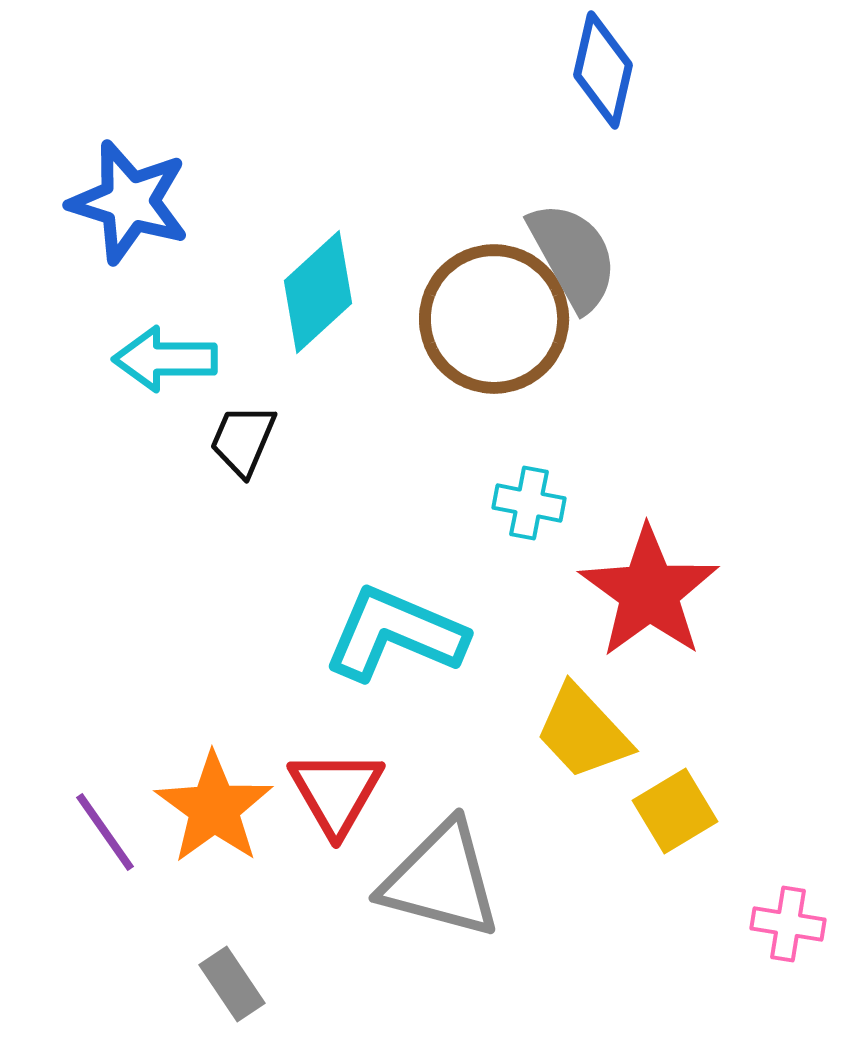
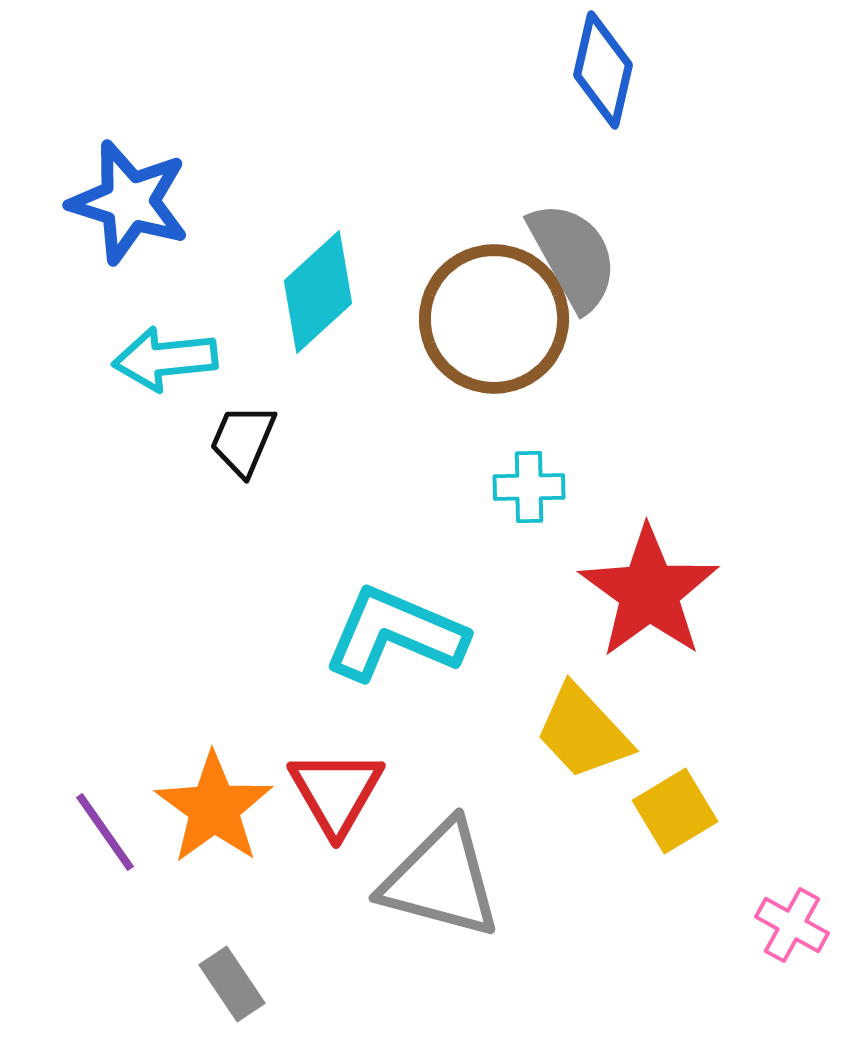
cyan arrow: rotated 6 degrees counterclockwise
cyan cross: moved 16 px up; rotated 12 degrees counterclockwise
pink cross: moved 4 px right, 1 px down; rotated 20 degrees clockwise
